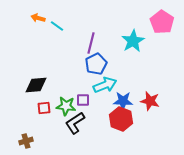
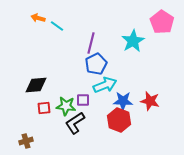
red hexagon: moved 2 px left, 1 px down
